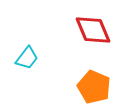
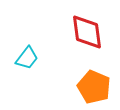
red diamond: moved 6 px left, 2 px down; rotated 15 degrees clockwise
